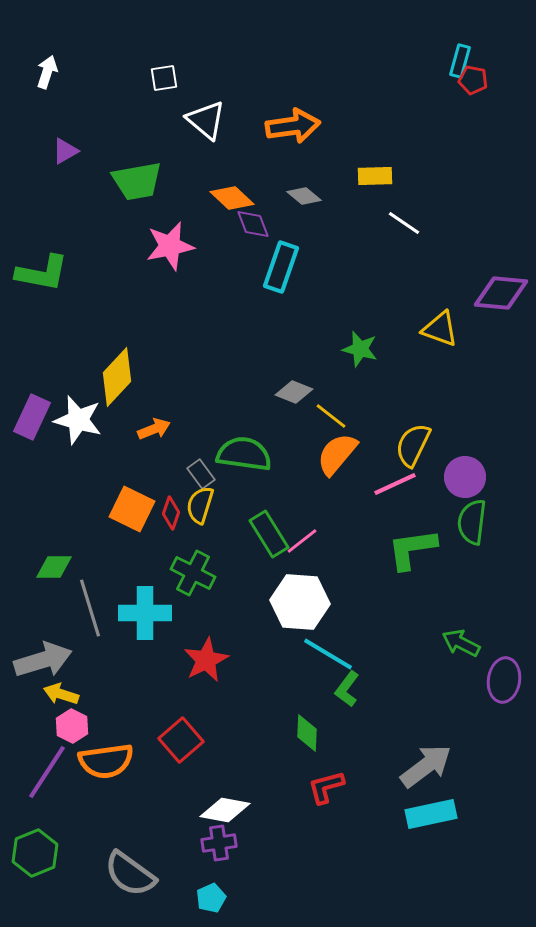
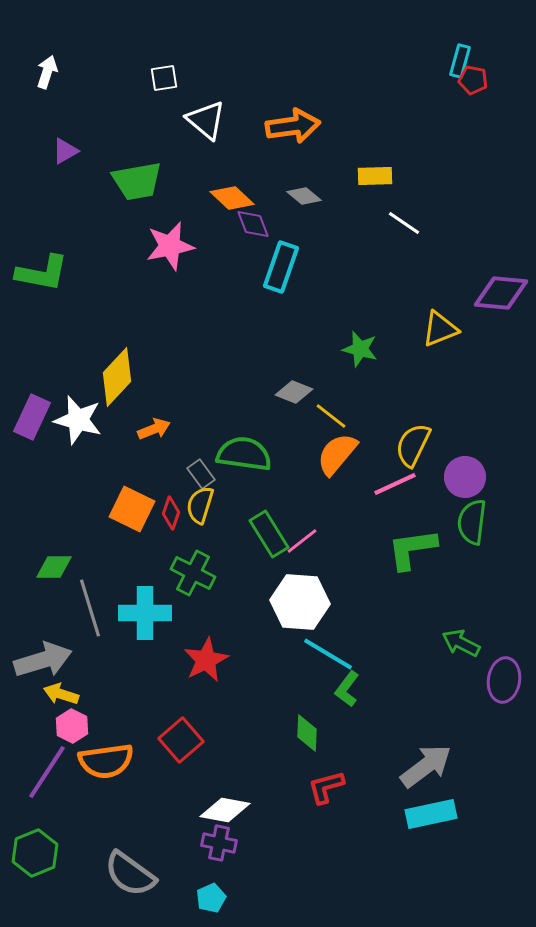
yellow triangle at (440, 329): rotated 42 degrees counterclockwise
purple cross at (219, 843): rotated 20 degrees clockwise
